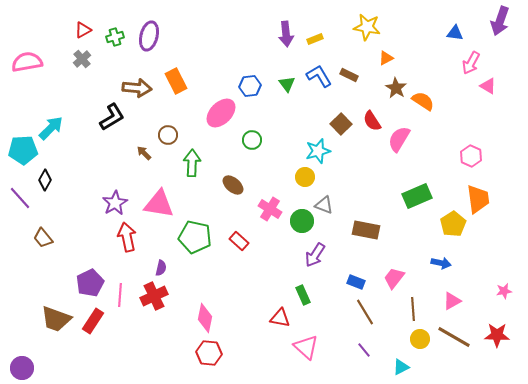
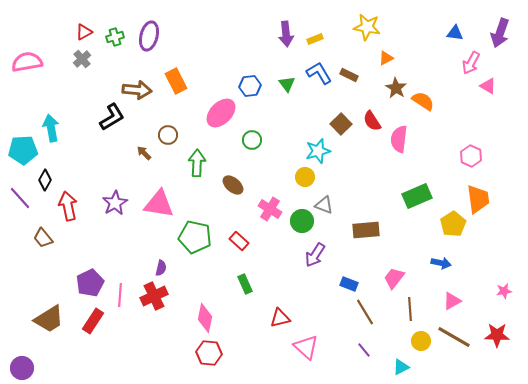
purple arrow at (500, 21): moved 12 px down
red triangle at (83, 30): moved 1 px right, 2 px down
blue L-shape at (319, 76): moved 3 px up
brown arrow at (137, 88): moved 2 px down
cyan arrow at (51, 128): rotated 56 degrees counterclockwise
pink semicircle at (399, 139): rotated 24 degrees counterclockwise
green arrow at (192, 163): moved 5 px right
brown rectangle at (366, 230): rotated 16 degrees counterclockwise
red arrow at (127, 237): moved 59 px left, 31 px up
blue rectangle at (356, 282): moved 7 px left, 2 px down
green rectangle at (303, 295): moved 58 px left, 11 px up
brown line at (413, 309): moved 3 px left
red triangle at (280, 318): rotated 25 degrees counterclockwise
brown trapezoid at (56, 319): moved 7 px left; rotated 52 degrees counterclockwise
yellow circle at (420, 339): moved 1 px right, 2 px down
